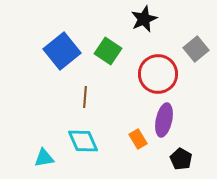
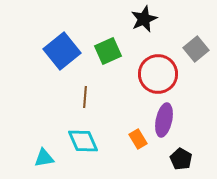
green square: rotated 32 degrees clockwise
